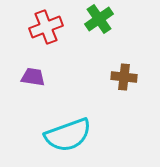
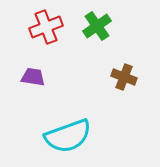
green cross: moved 2 px left, 7 px down
brown cross: rotated 15 degrees clockwise
cyan semicircle: moved 1 px down
